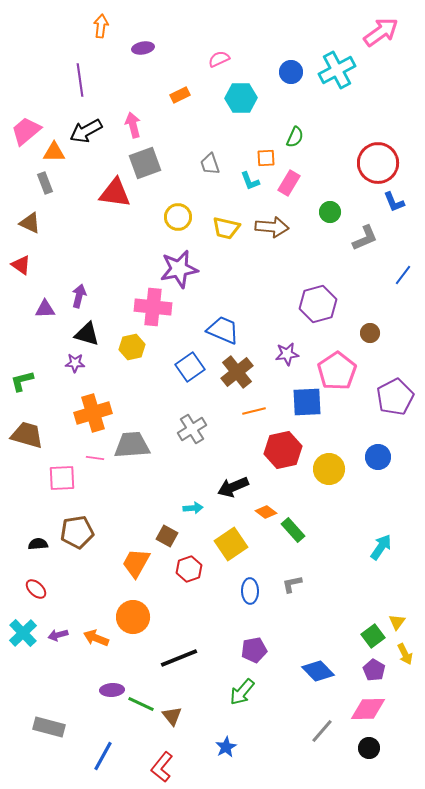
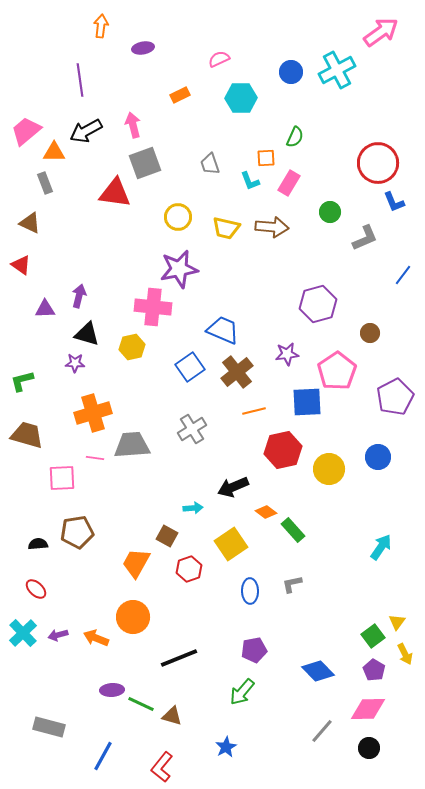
brown triangle at (172, 716): rotated 35 degrees counterclockwise
